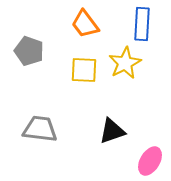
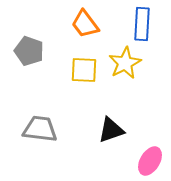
black triangle: moved 1 px left, 1 px up
